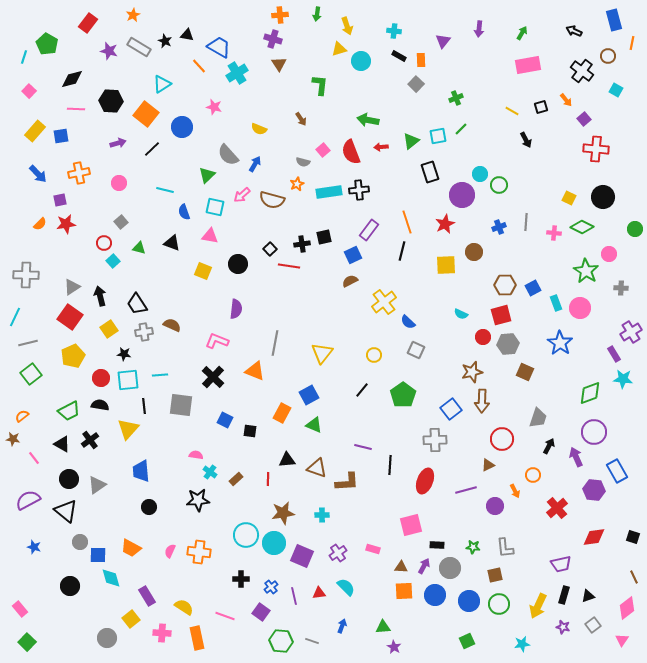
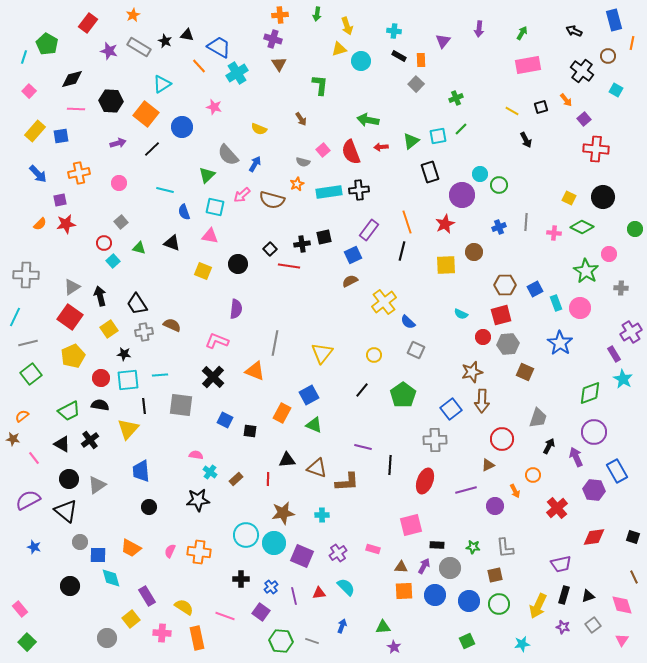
blue square at (533, 288): moved 2 px right, 1 px down
cyan star at (623, 379): rotated 24 degrees clockwise
pink diamond at (627, 608): moved 5 px left, 3 px up; rotated 70 degrees counterclockwise
